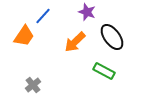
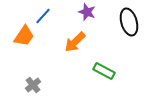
black ellipse: moved 17 px right, 15 px up; rotated 20 degrees clockwise
